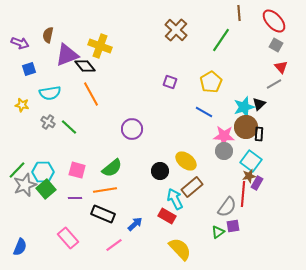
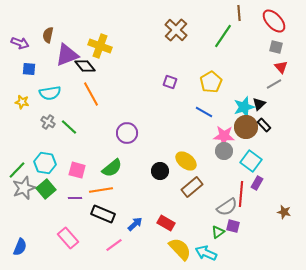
green line at (221, 40): moved 2 px right, 4 px up
gray square at (276, 45): moved 2 px down; rotated 16 degrees counterclockwise
blue square at (29, 69): rotated 24 degrees clockwise
yellow star at (22, 105): moved 3 px up
purple circle at (132, 129): moved 5 px left, 4 px down
black rectangle at (259, 134): moved 5 px right, 9 px up; rotated 48 degrees counterclockwise
cyan hexagon at (43, 172): moved 2 px right, 9 px up; rotated 10 degrees clockwise
brown star at (249, 176): moved 35 px right, 36 px down; rotated 24 degrees clockwise
gray star at (25, 185): moved 1 px left, 3 px down
orange line at (105, 190): moved 4 px left
red line at (243, 194): moved 2 px left
cyan arrow at (175, 199): moved 31 px right, 54 px down; rotated 40 degrees counterclockwise
gray semicircle at (227, 207): rotated 20 degrees clockwise
red rectangle at (167, 216): moved 1 px left, 7 px down
purple square at (233, 226): rotated 24 degrees clockwise
